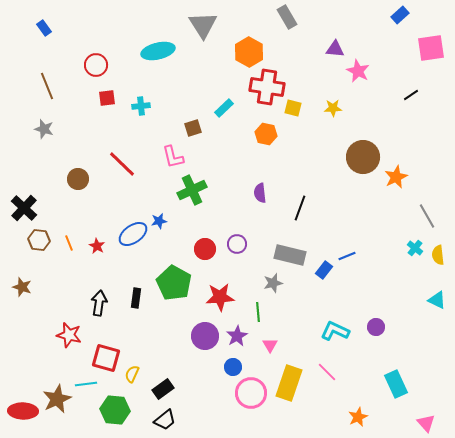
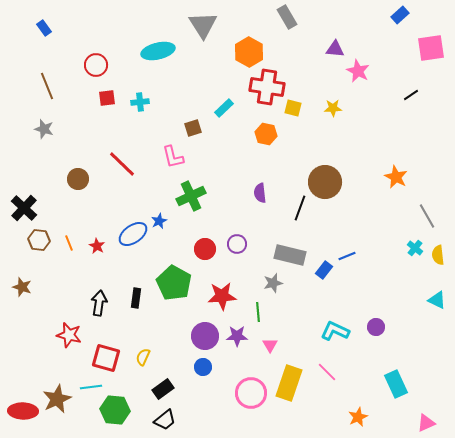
cyan cross at (141, 106): moved 1 px left, 4 px up
brown circle at (363, 157): moved 38 px left, 25 px down
orange star at (396, 177): rotated 20 degrees counterclockwise
green cross at (192, 190): moved 1 px left, 6 px down
blue star at (159, 221): rotated 14 degrees counterclockwise
red star at (220, 297): moved 2 px right, 1 px up
purple star at (237, 336): rotated 30 degrees clockwise
blue circle at (233, 367): moved 30 px left
yellow semicircle at (132, 374): moved 11 px right, 17 px up
cyan line at (86, 384): moved 5 px right, 3 px down
pink triangle at (426, 423): rotated 48 degrees clockwise
